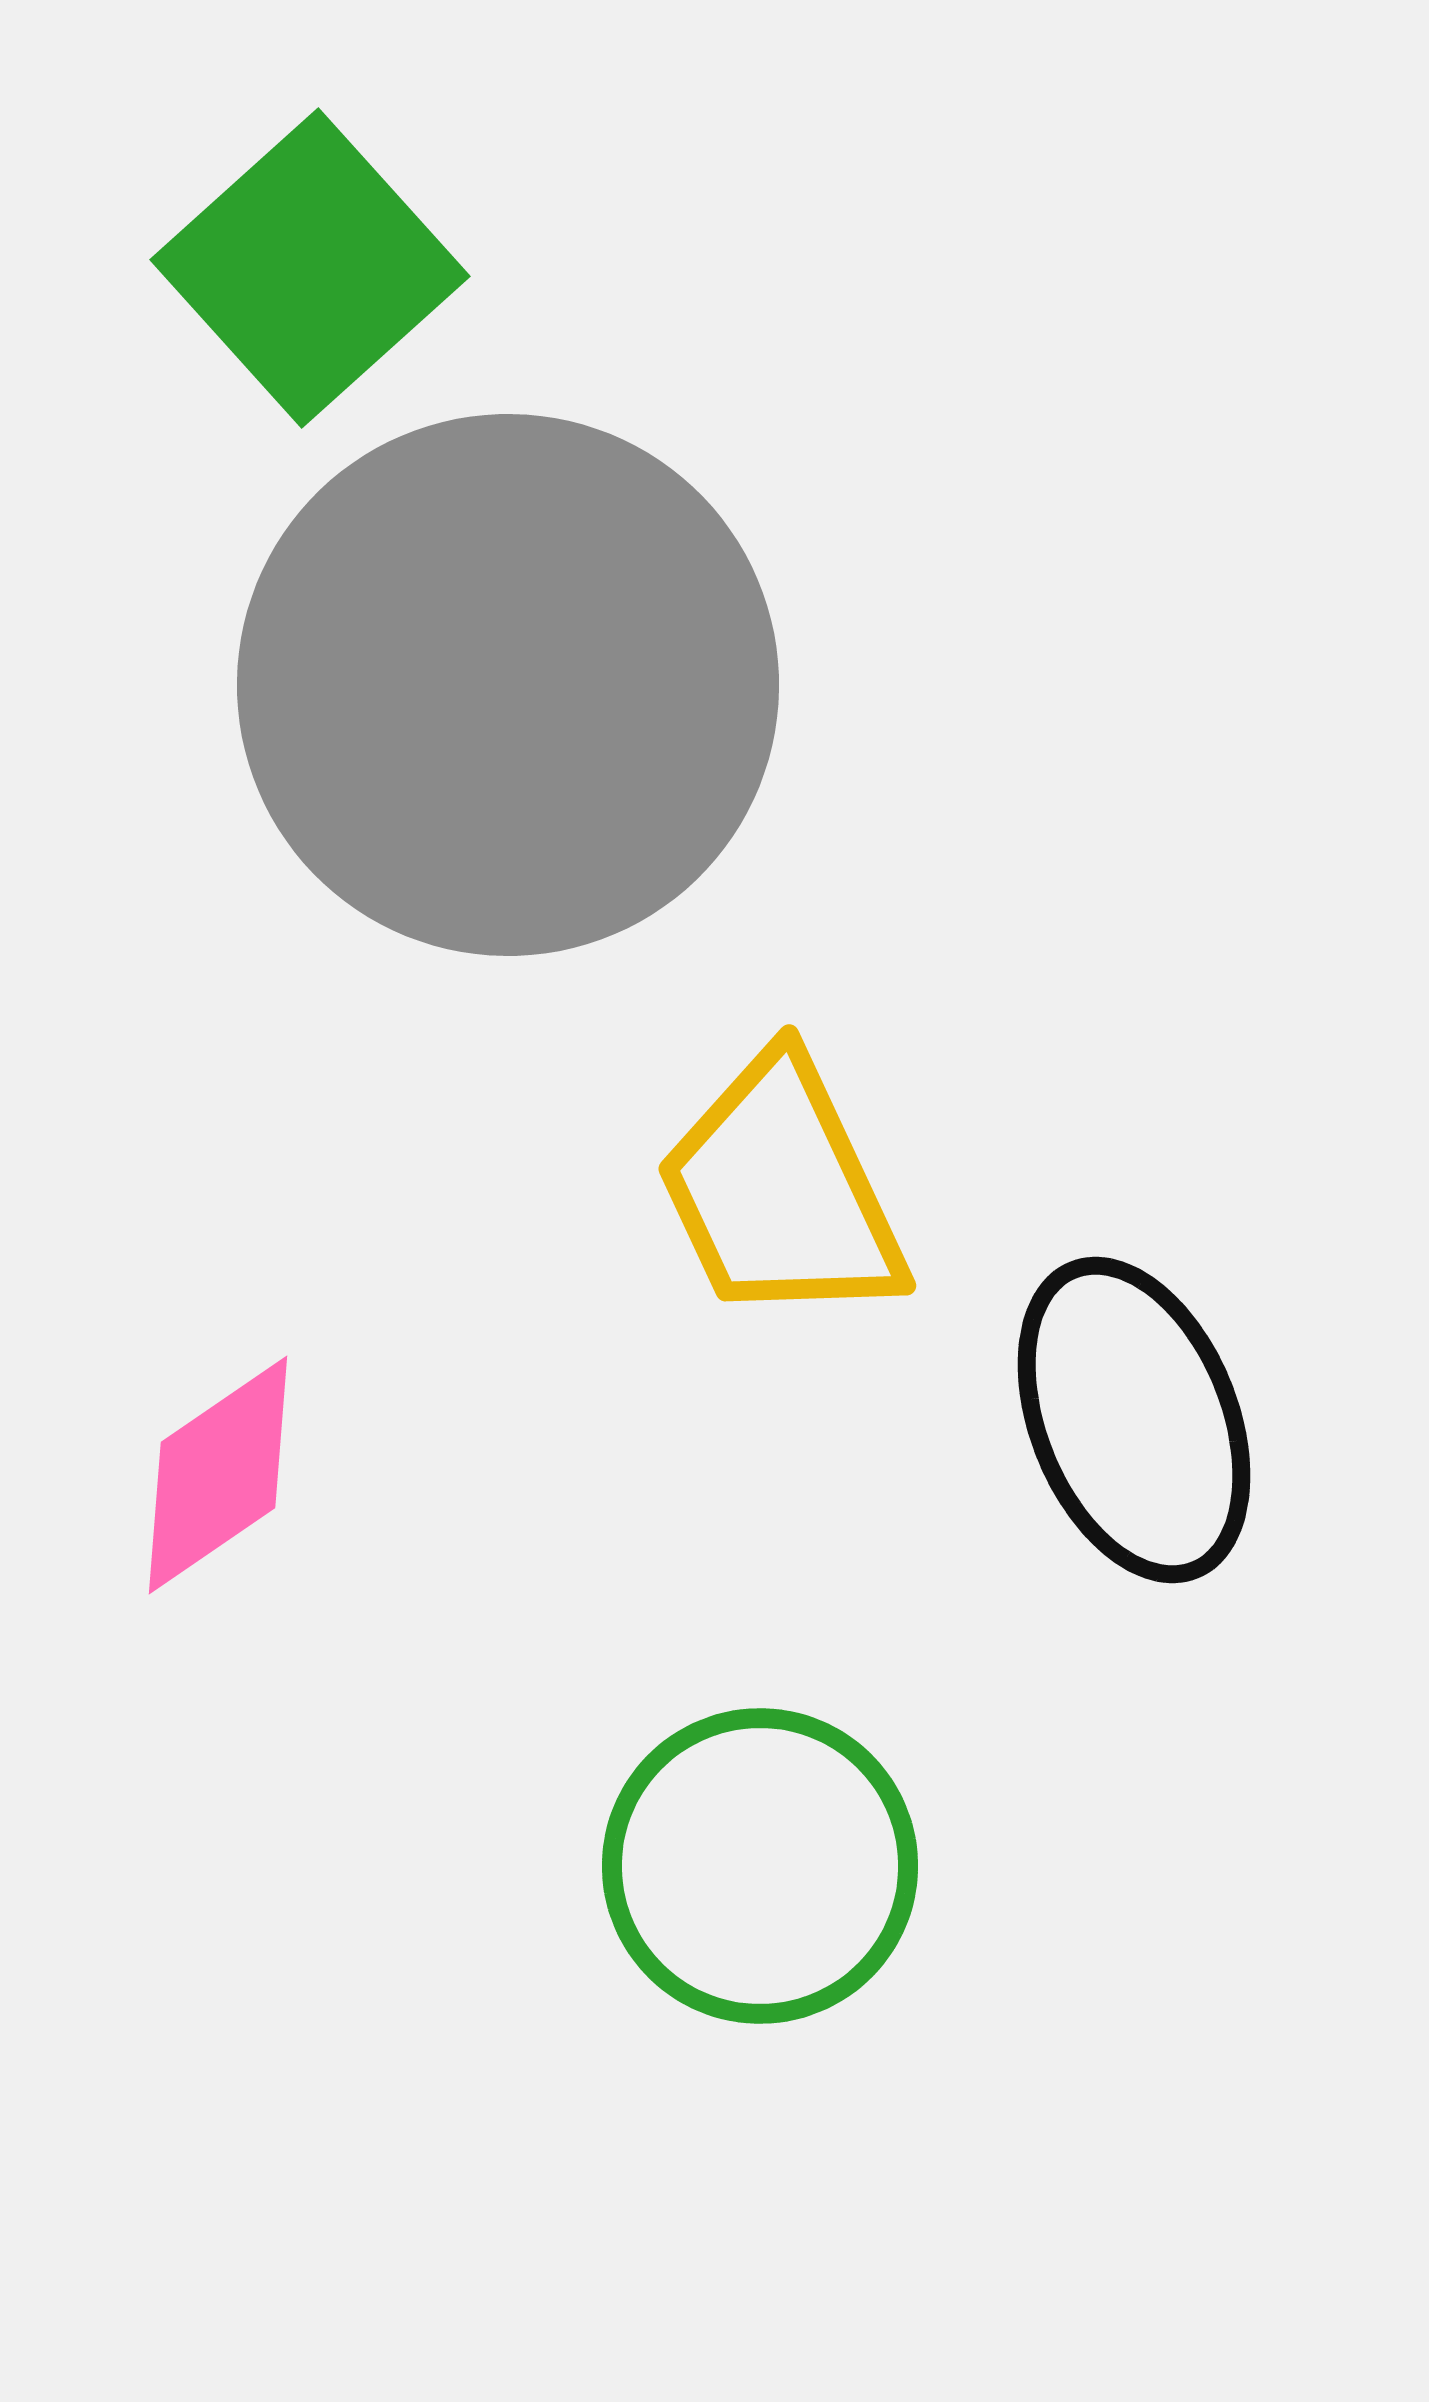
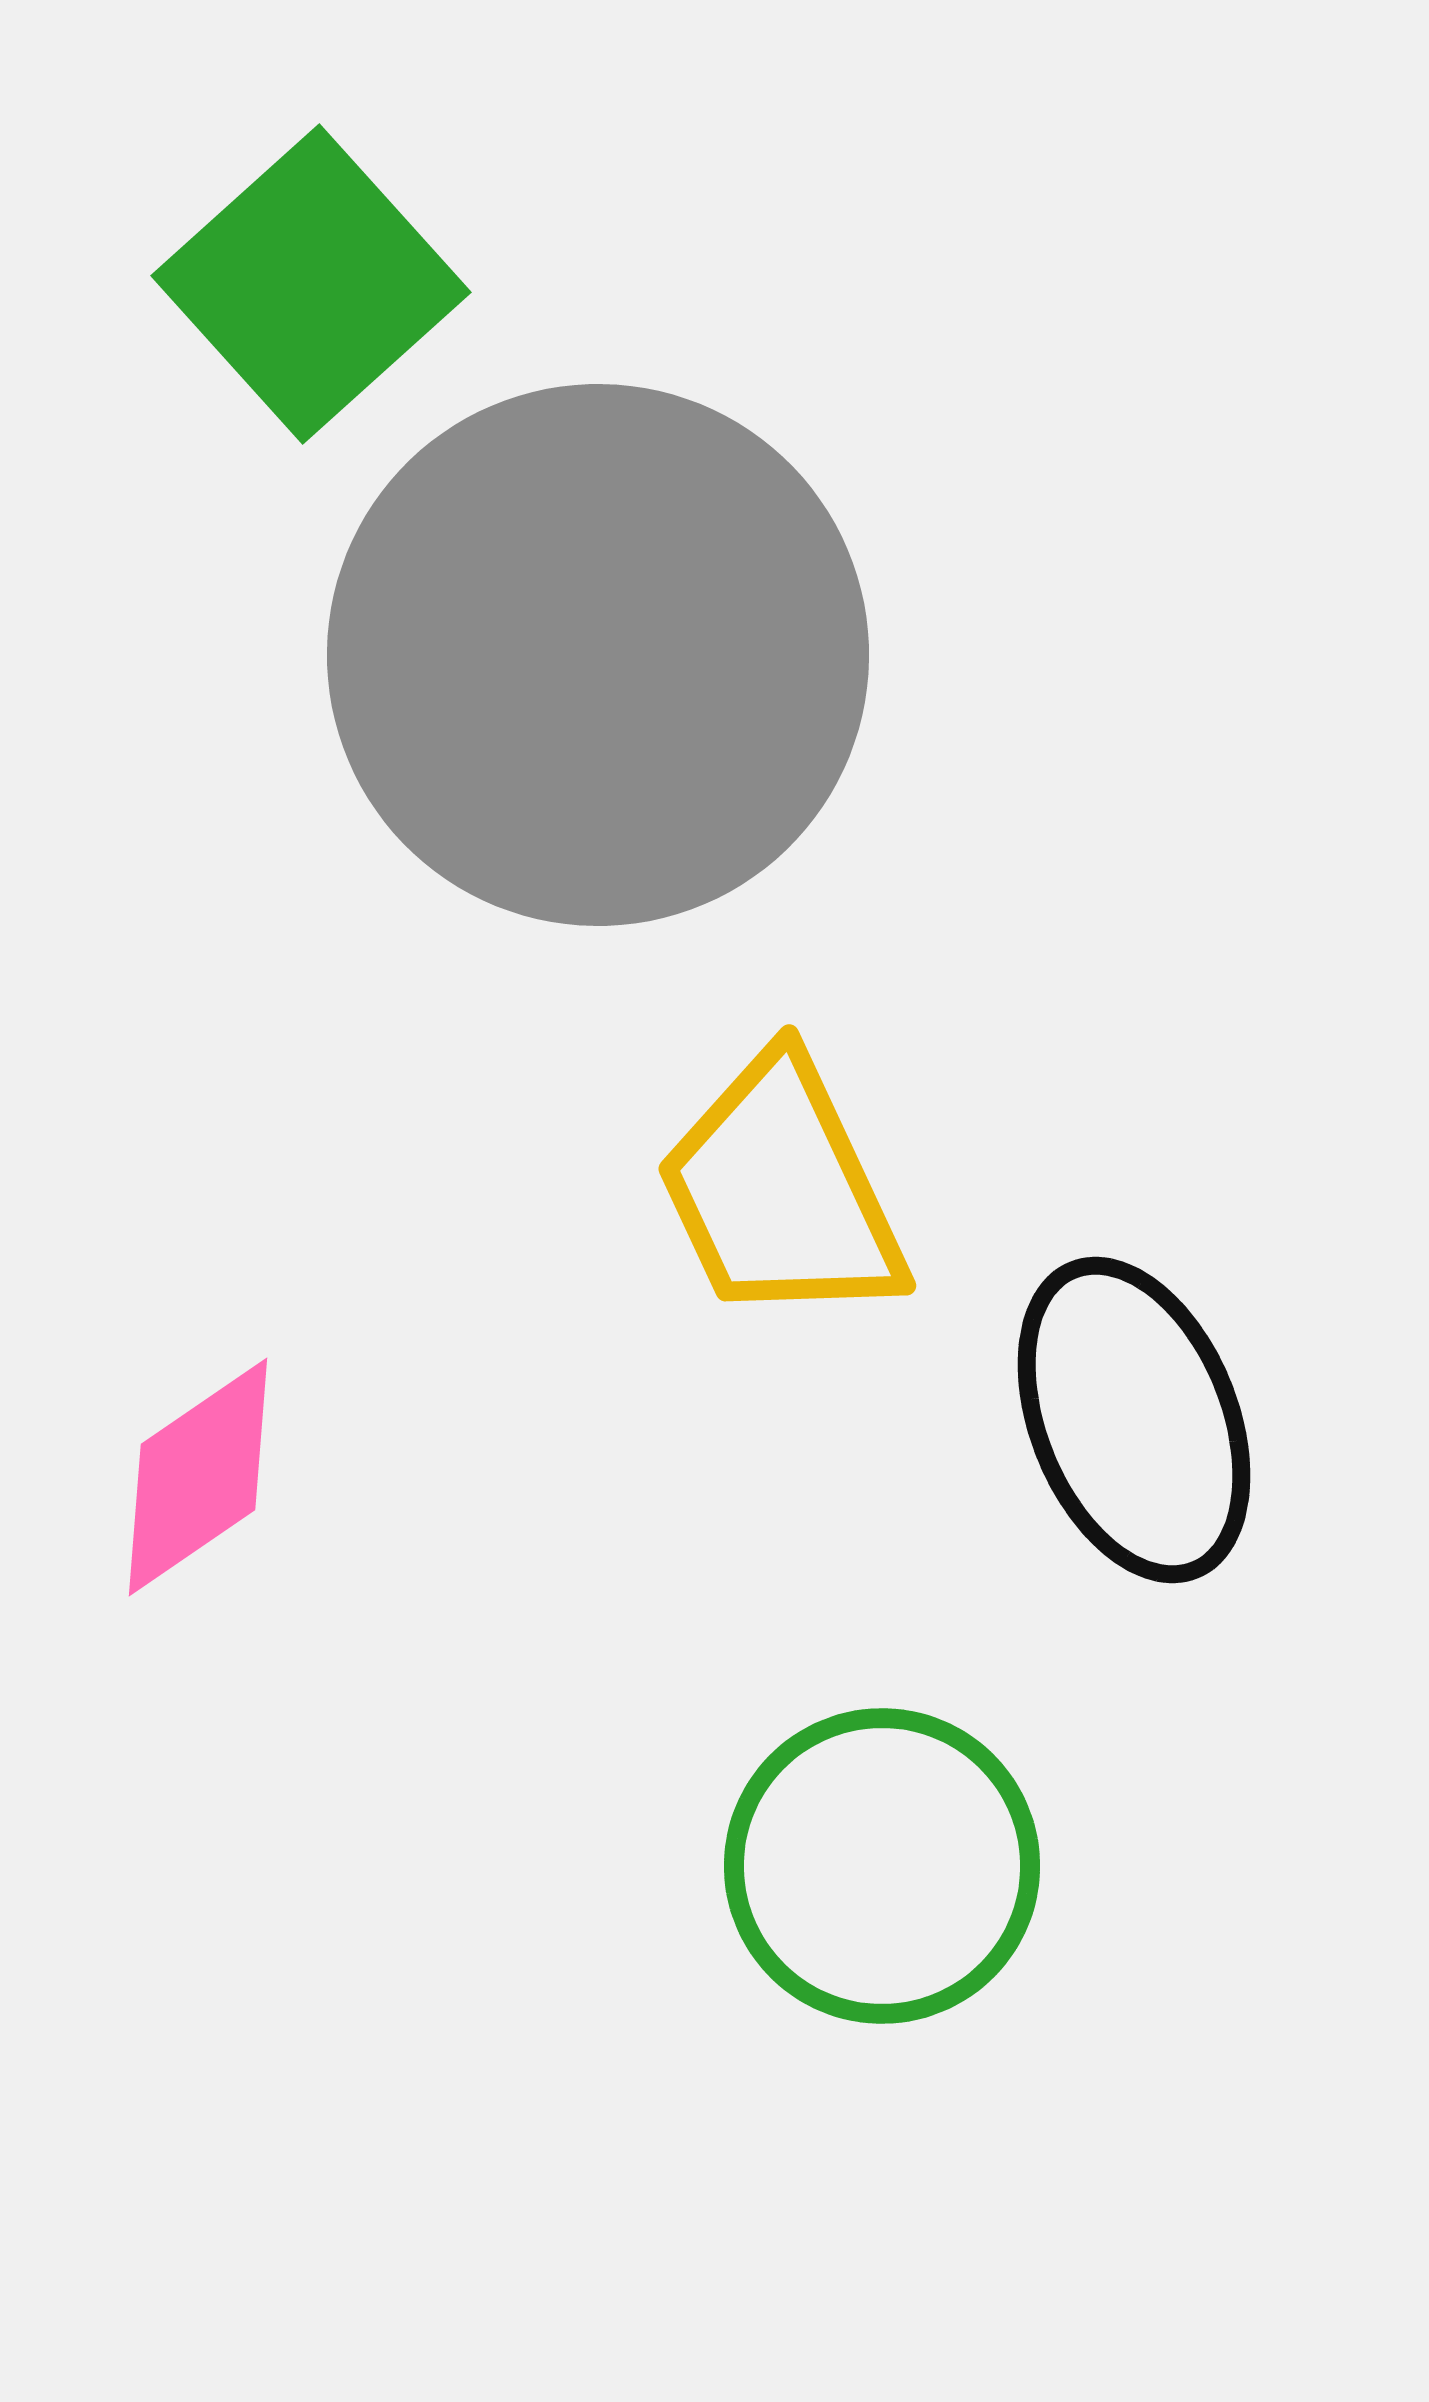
green square: moved 1 px right, 16 px down
gray circle: moved 90 px right, 30 px up
pink diamond: moved 20 px left, 2 px down
green circle: moved 122 px right
